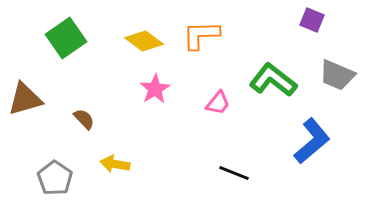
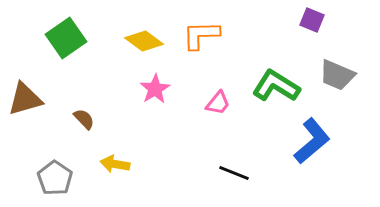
green L-shape: moved 3 px right, 6 px down; rotated 6 degrees counterclockwise
